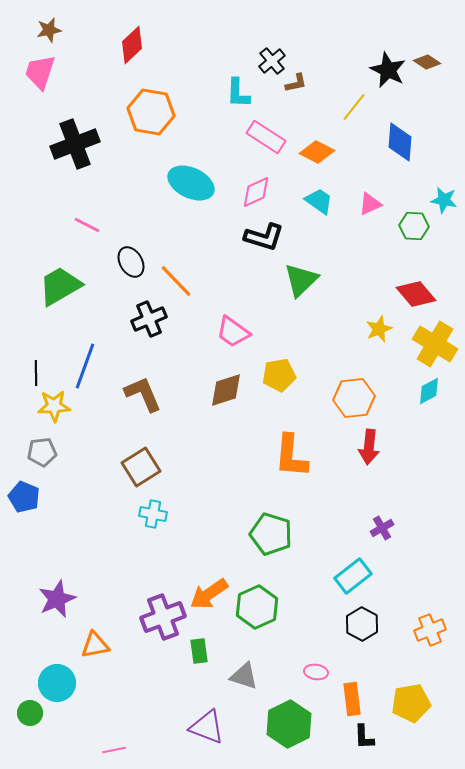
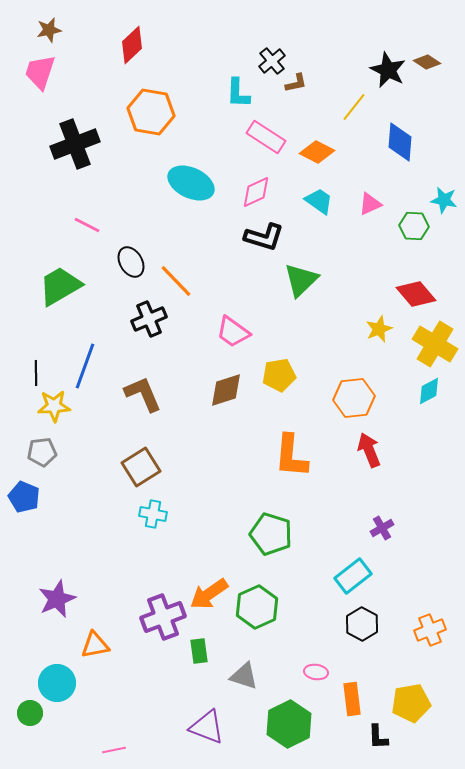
red arrow at (369, 447): moved 3 px down; rotated 152 degrees clockwise
black L-shape at (364, 737): moved 14 px right
